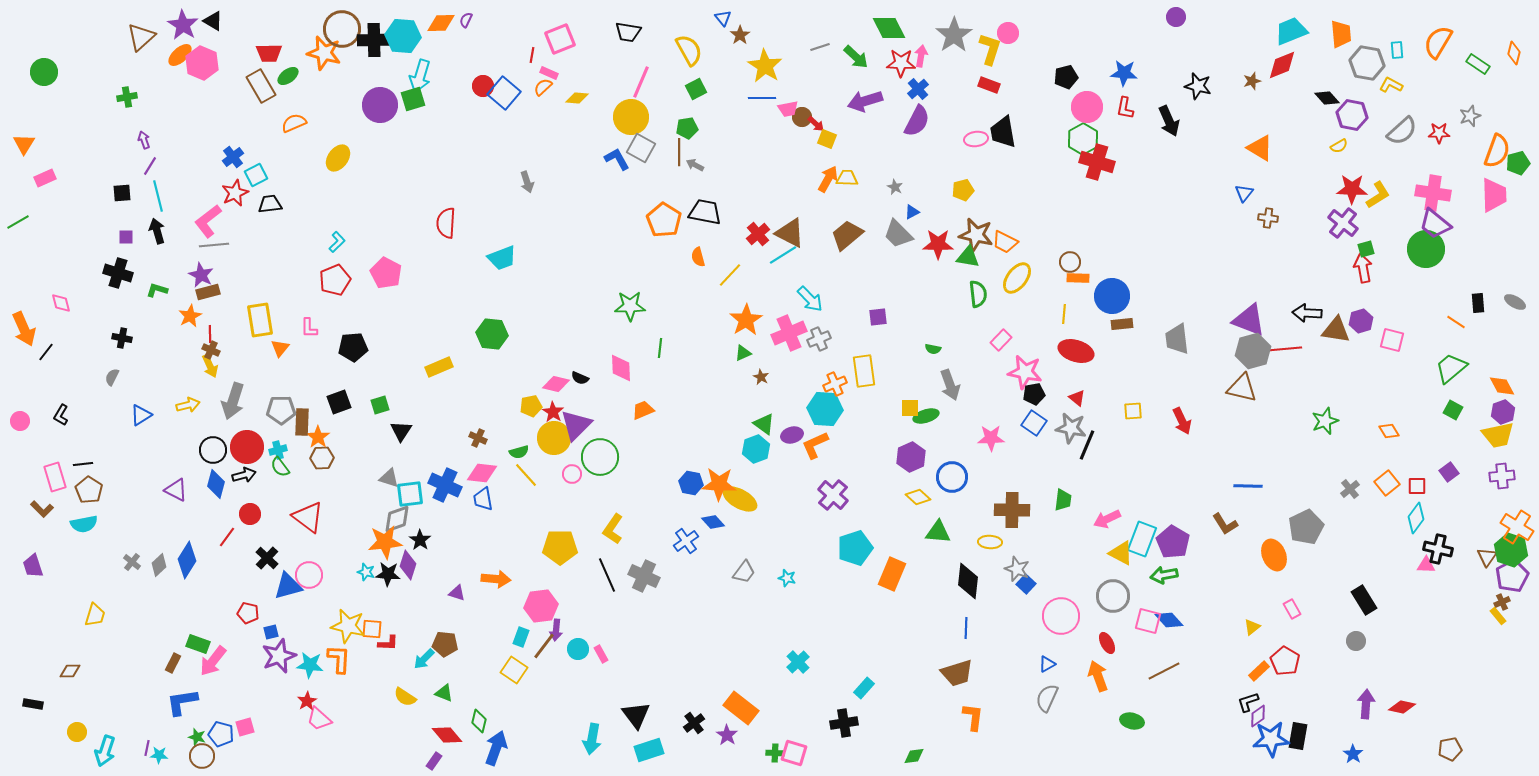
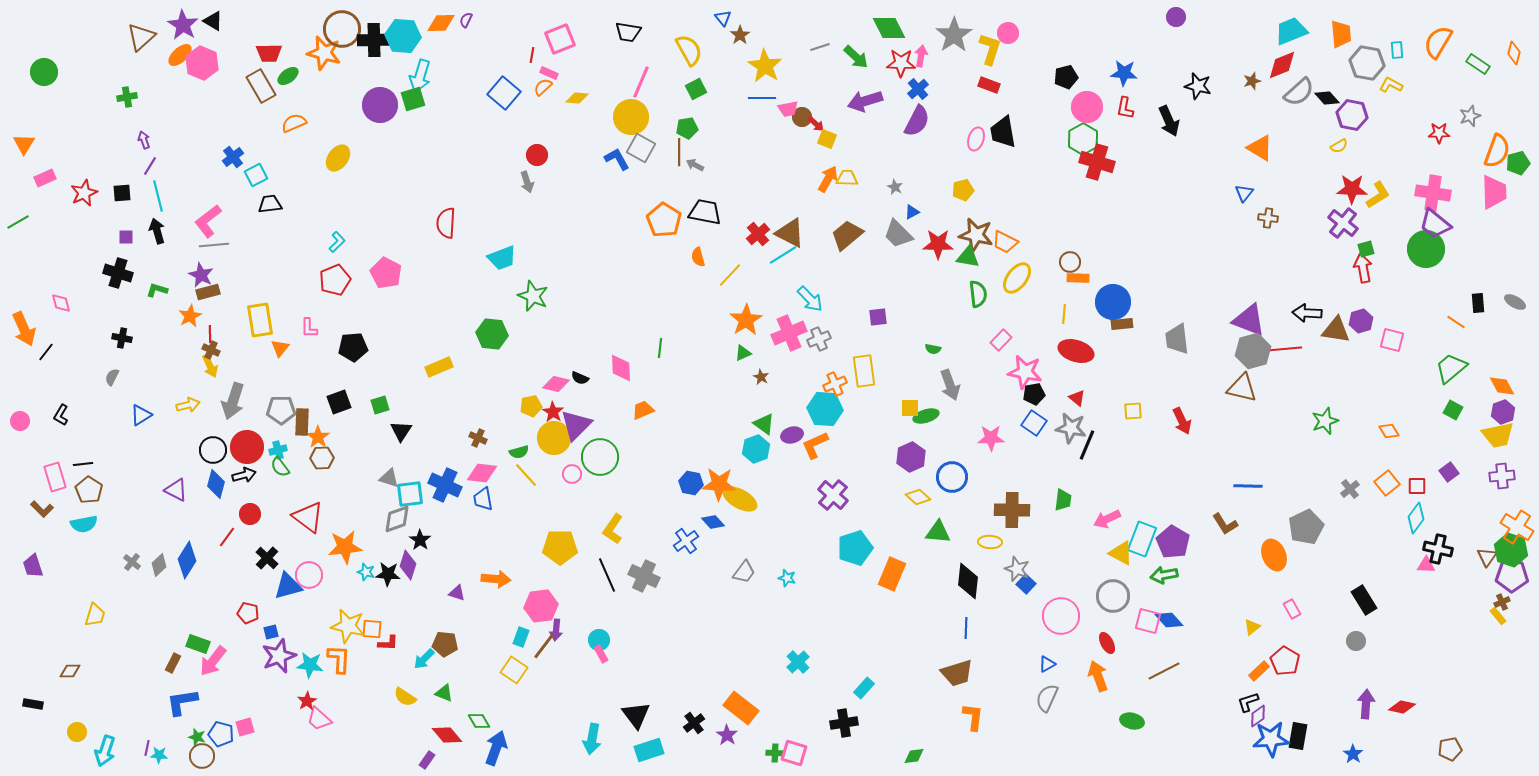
red circle at (483, 86): moved 54 px right, 69 px down
gray semicircle at (1402, 131): moved 103 px left, 39 px up
pink ellipse at (976, 139): rotated 65 degrees counterclockwise
red star at (235, 193): moved 151 px left
pink trapezoid at (1494, 195): moved 3 px up
blue circle at (1112, 296): moved 1 px right, 6 px down
green star at (630, 306): moved 97 px left, 10 px up; rotated 24 degrees clockwise
orange star at (385, 542): moved 40 px left, 5 px down
purple pentagon at (1512, 576): rotated 28 degrees clockwise
cyan circle at (578, 649): moved 21 px right, 9 px up
green diamond at (479, 721): rotated 45 degrees counterclockwise
purple rectangle at (434, 761): moved 7 px left, 1 px up
